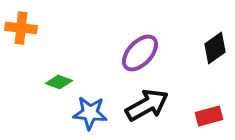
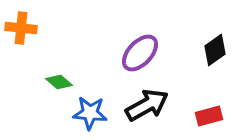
black diamond: moved 2 px down
green diamond: rotated 20 degrees clockwise
